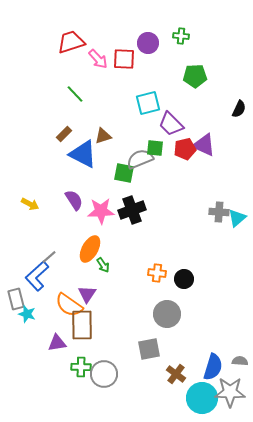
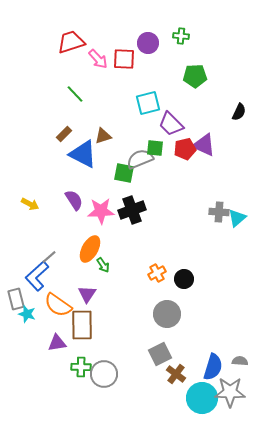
black semicircle at (239, 109): moved 3 px down
orange cross at (157, 273): rotated 36 degrees counterclockwise
orange semicircle at (69, 305): moved 11 px left
gray square at (149, 349): moved 11 px right, 5 px down; rotated 15 degrees counterclockwise
